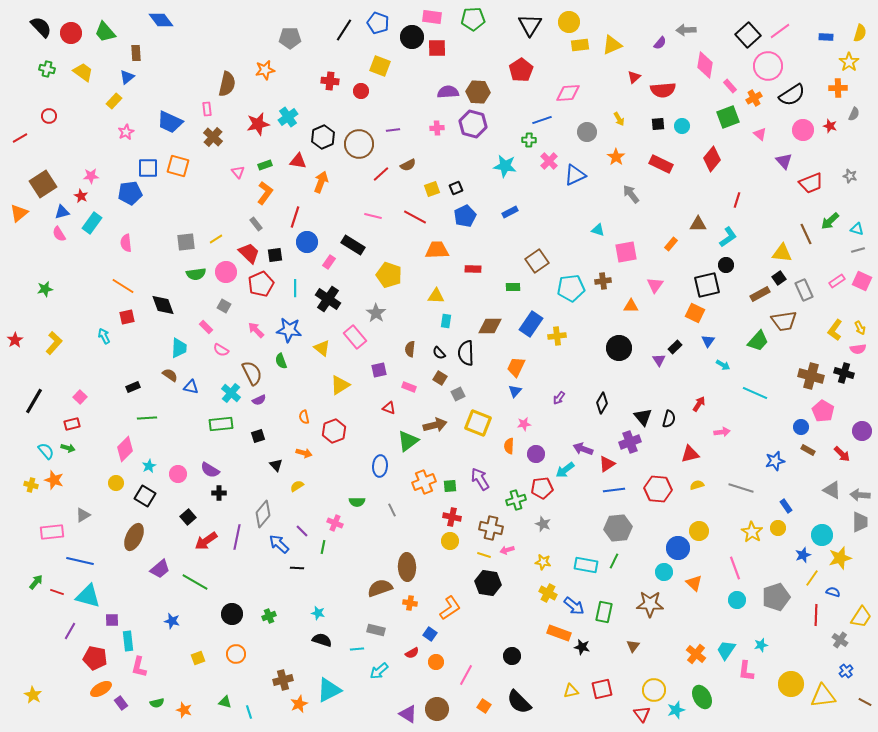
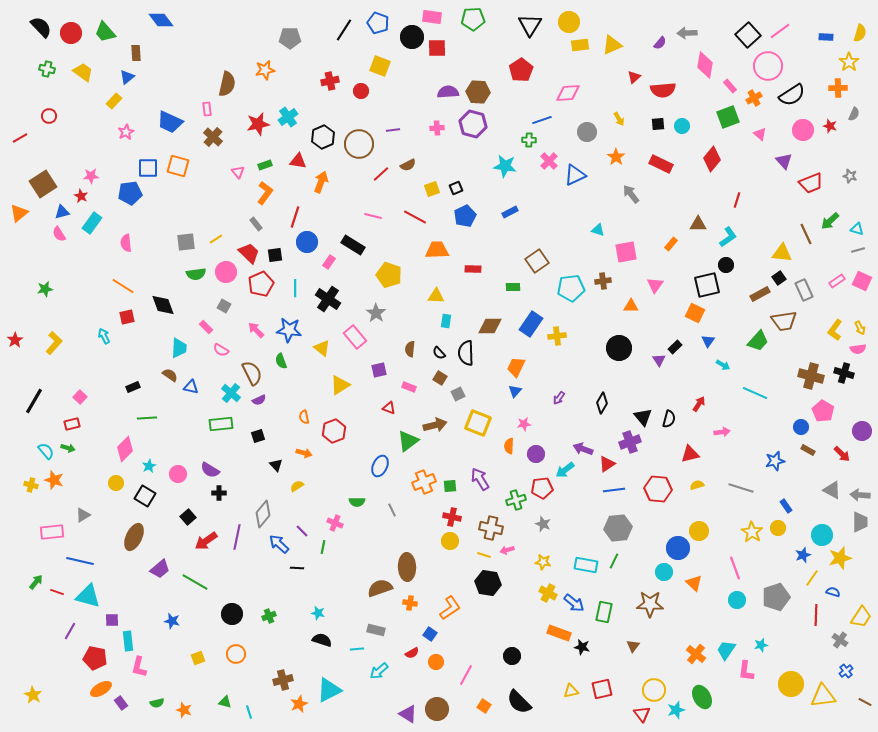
gray arrow at (686, 30): moved 1 px right, 3 px down
red cross at (330, 81): rotated 18 degrees counterclockwise
blue ellipse at (380, 466): rotated 20 degrees clockwise
blue arrow at (574, 606): moved 3 px up
